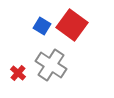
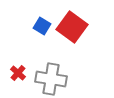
red square: moved 2 px down
gray cross: moved 14 px down; rotated 24 degrees counterclockwise
